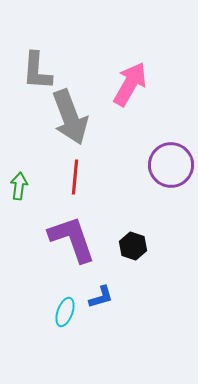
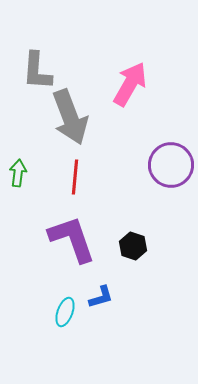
green arrow: moved 1 px left, 13 px up
